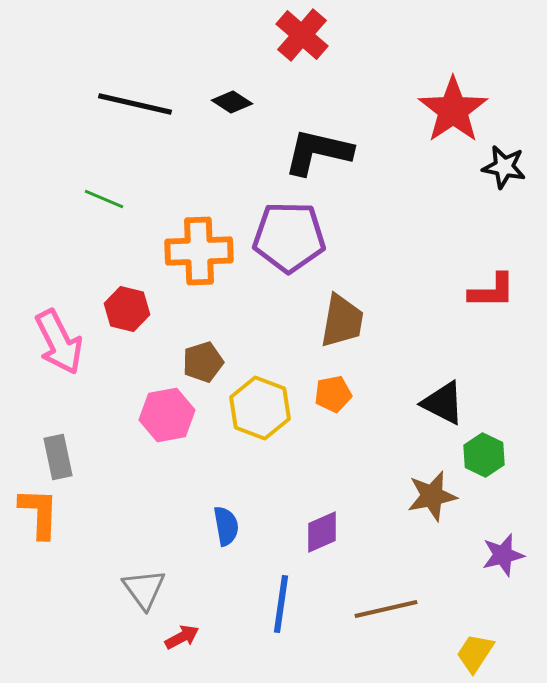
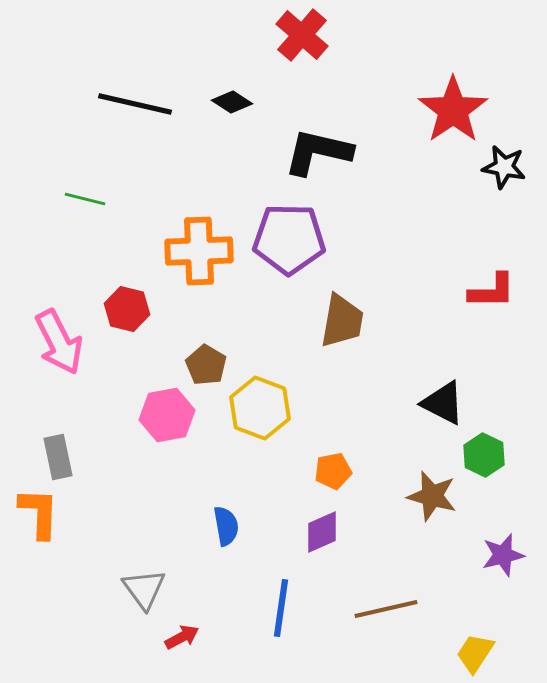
green line: moved 19 px left; rotated 9 degrees counterclockwise
purple pentagon: moved 2 px down
brown pentagon: moved 3 px right, 3 px down; rotated 24 degrees counterclockwise
orange pentagon: moved 77 px down
brown star: rotated 27 degrees clockwise
blue line: moved 4 px down
